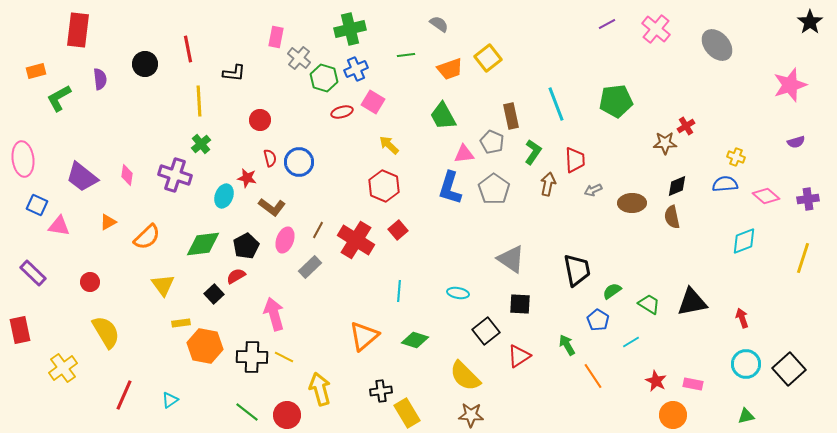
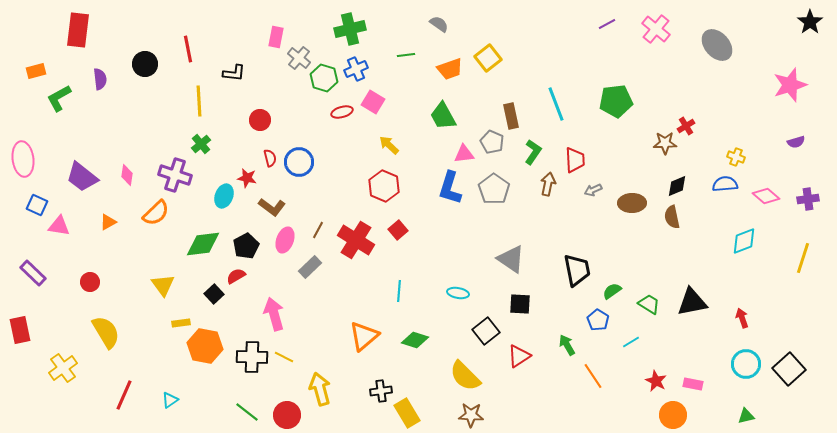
orange semicircle at (147, 237): moved 9 px right, 24 px up
